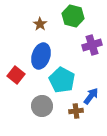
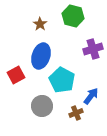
purple cross: moved 1 px right, 4 px down
red square: rotated 24 degrees clockwise
brown cross: moved 2 px down; rotated 16 degrees counterclockwise
